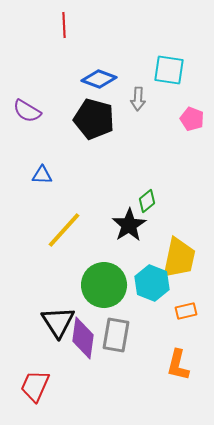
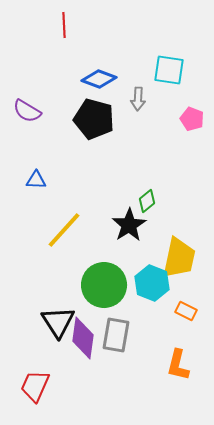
blue triangle: moved 6 px left, 5 px down
orange rectangle: rotated 40 degrees clockwise
